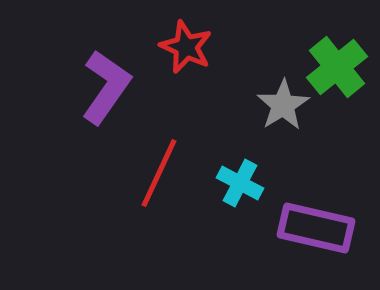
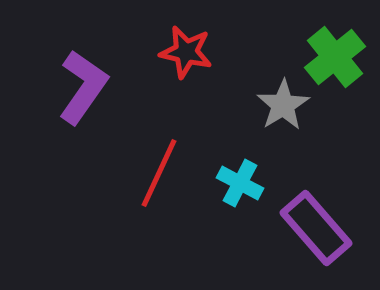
red star: moved 5 px down; rotated 12 degrees counterclockwise
green cross: moved 2 px left, 10 px up
purple L-shape: moved 23 px left
purple rectangle: rotated 36 degrees clockwise
